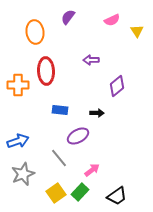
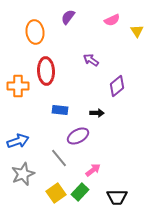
purple arrow: rotated 35 degrees clockwise
orange cross: moved 1 px down
pink arrow: moved 1 px right
black trapezoid: moved 1 px down; rotated 35 degrees clockwise
